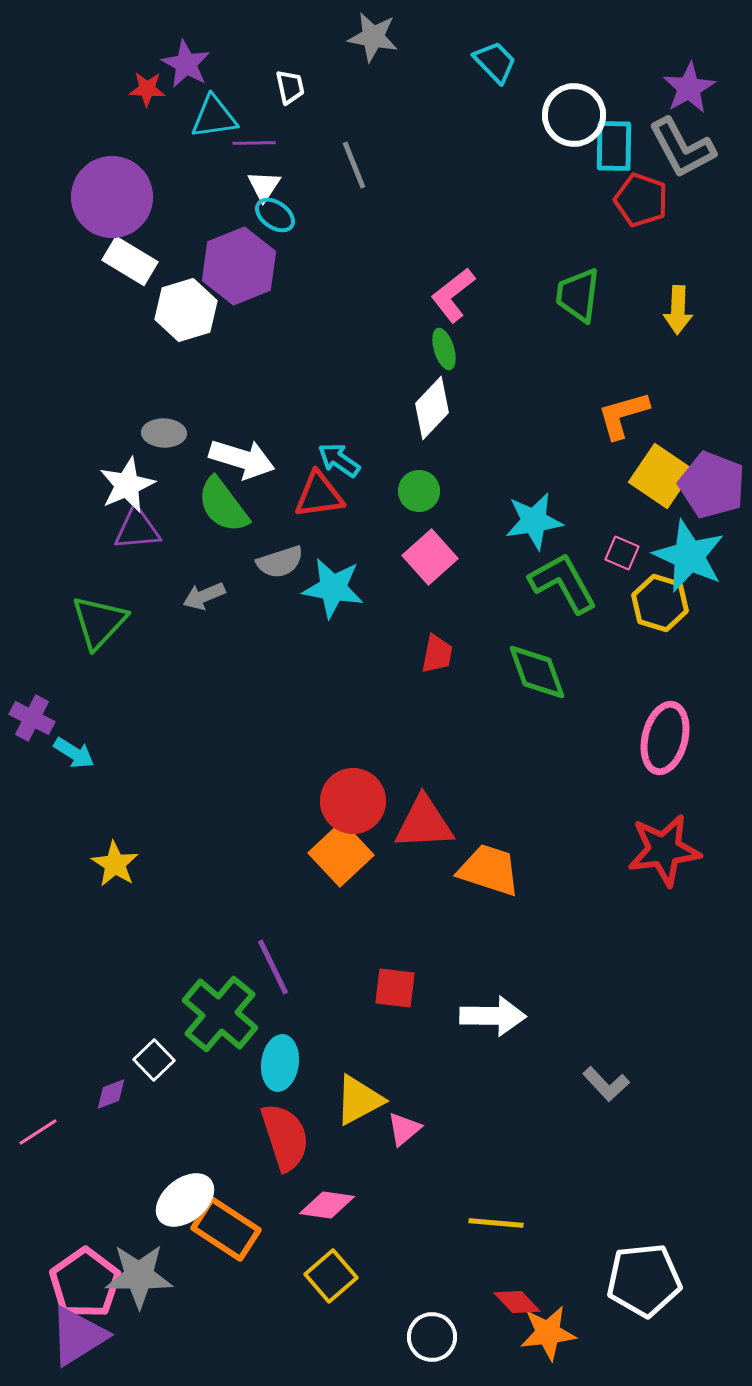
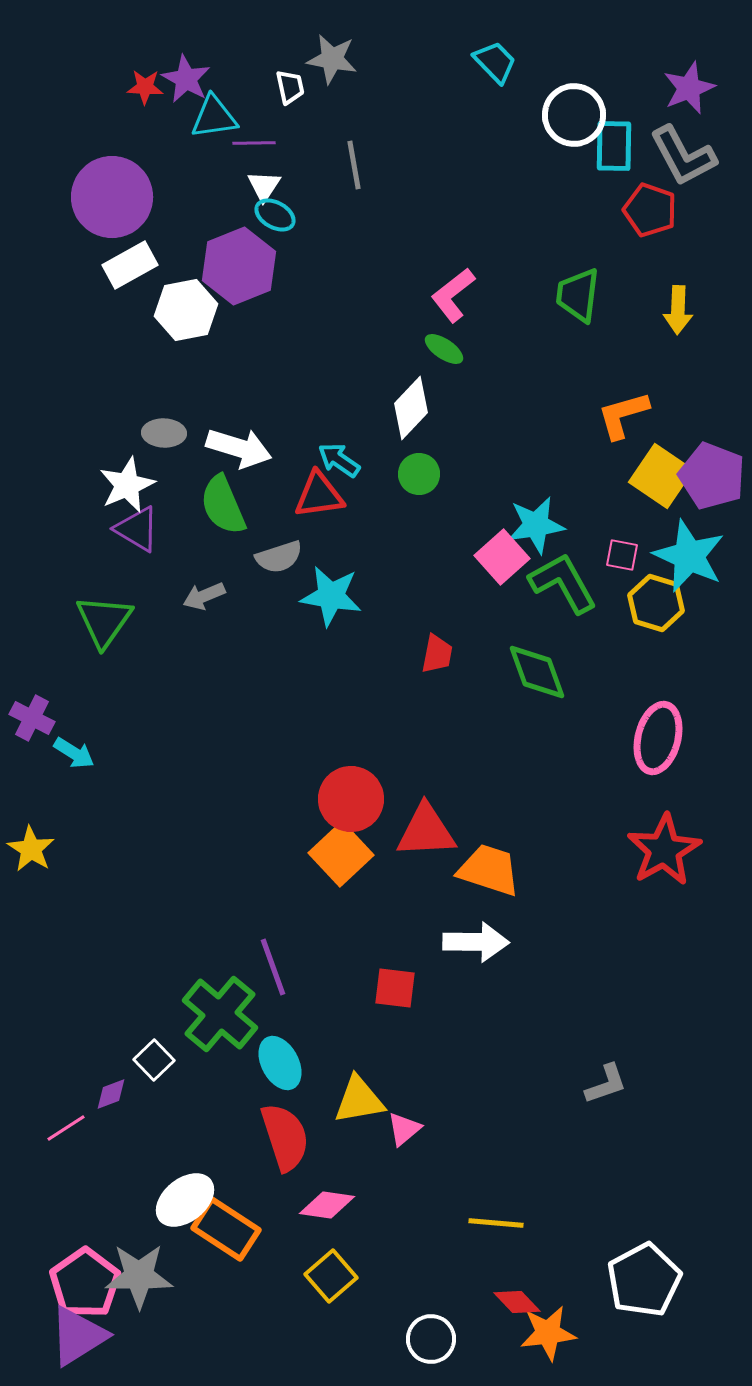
gray star at (373, 37): moved 41 px left, 22 px down
purple star at (186, 64): moved 15 px down
purple star at (689, 88): rotated 8 degrees clockwise
red star at (147, 89): moved 2 px left, 2 px up
gray L-shape at (682, 148): moved 1 px right, 8 px down
gray line at (354, 165): rotated 12 degrees clockwise
red pentagon at (641, 200): moved 9 px right, 10 px down
cyan ellipse at (275, 215): rotated 6 degrees counterclockwise
white rectangle at (130, 261): moved 4 px down; rotated 60 degrees counterclockwise
white hexagon at (186, 310): rotated 6 degrees clockwise
green ellipse at (444, 349): rotated 39 degrees counterclockwise
white diamond at (432, 408): moved 21 px left
white arrow at (242, 459): moved 3 px left, 11 px up
purple pentagon at (712, 485): moved 9 px up
green circle at (419, 491): moved 17 px up
green semicircle at (223, 505): rotated 14 degrees clockwise
cyan star at (534, 521): moved 2 px right, 4 px down
purple triangle at (137, 529): rotated 36 degrees clockwise
pink square at (622, 553): moved 2 px down; rotated 12 degrees counterclockwise
pink square at (430, 557): moved 72 px right
gray semicircle at (280, 562): moved 1 px left, 5 px up
cyan star at (333, 588): moved 2 px left, 8 px down
yellow hexagon at (660, 603): moved 4 px left
green triangle at (99, 622): moved 5 px right, 1 px up; rotated 8 degrees counterclockwise
pink ellipse at (665, 738): moved 7 px left
red circle at (353, 801): moved 2 px left, 2 px up
red triangle at (424, 823): moved 2 px right, 8 px down
red star at (664, 850): rotated 22 degrees counterclockwise
yellow star at (115, 864): moved 84 px left, 15 px up
purple line at (273, 967): rotated 6 degrees clockwise
white arrow at (493, 1016): moved 17 px left, 74 px up
cyan ellipse at (280, 1063): rotated 36 degrees counterclockwise
gray L-shape at (606, 1084): rotated 66 degrees counterclockwise
yellow triangle at (359, 1100): rotated 18 degrees clockwise
pink line at (38, 1132): moved 28 px right, 4 px up
white pentagon at (644, 1280): rotated 22 degrees counterclockwise
white circle at (432, 1337): moved 1 px left, 2 px down
